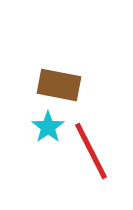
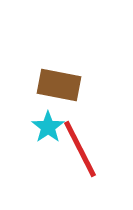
red line: moved 11 px left, 2 px up
